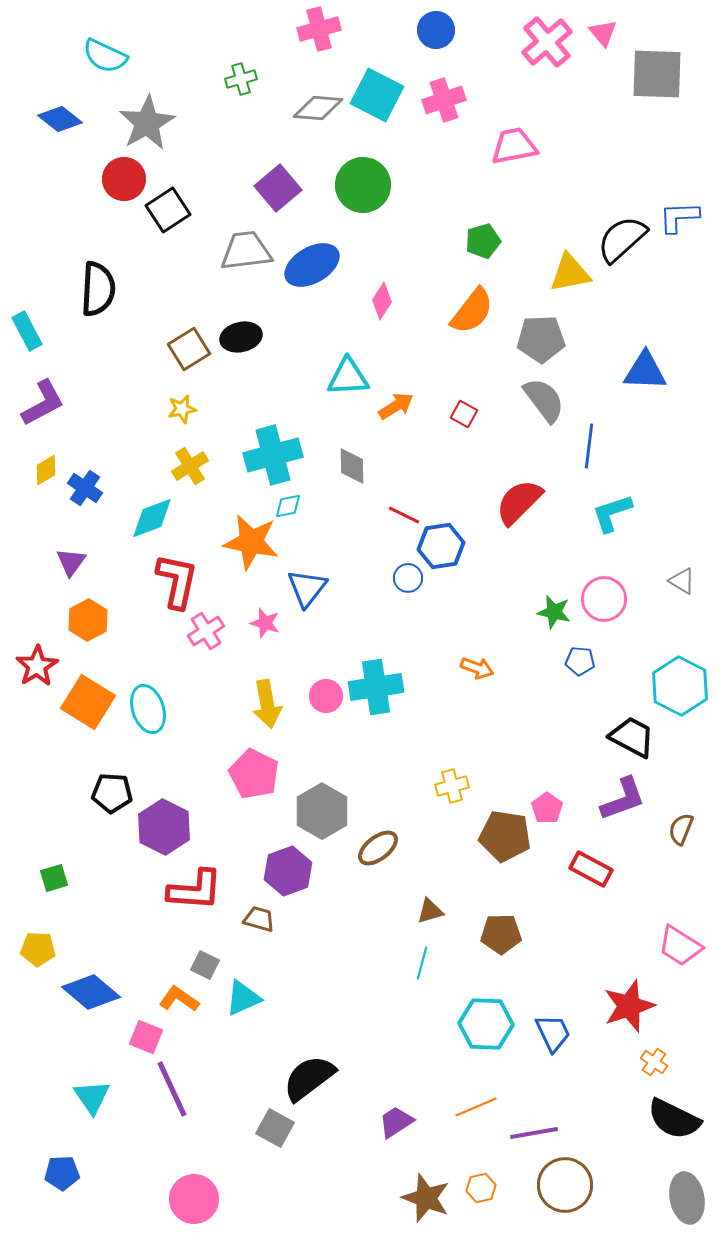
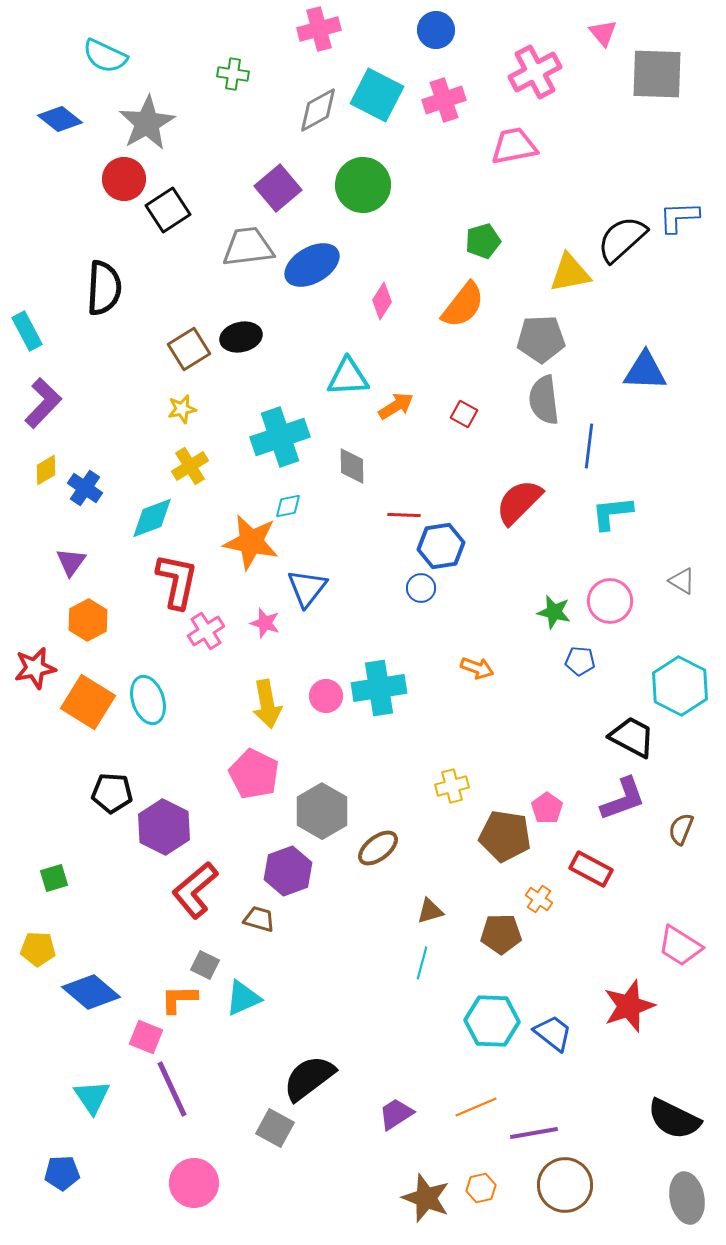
pink cross at (547, 42): moved 12 px left, 30 px down; rotated 12 degrees clockwise
green cross at (241, 79): moved 8 px left, 5 px up; rotated 24 degrees clockwise
gray diamond at (318, 108): moved 2 px down; rotated 33 degrees counterclockwise
gray trapezoid at (246, 251): moved 2 px right, 4 px up
black semicircle at (98, 289): moved 6 px right, 1 px up
orange semicircle at (472, 311): moved 9 px left, 6 px up
gray semicircle at (544, 400): rotated 150 degrees counterclockwise
purple L-shape at (43, 403): rotated 18 degrees counterclockwise
cyan cross at (273, 455): moved 7 px right, 18 px up; rotated 4 degrees counterclockwise
cyan L-shape at (612, 513): rotated 12 degrees clockwise
red line at (404, 515): rotated 24 degrees counterclockwise
blue circle at (408, 578): moved 13 px right, 10 px down
pink circle at (604, 599): moved 6 px right, 2 px down
red star at (37, 666): moved 2 px left, 2 px down; rotated 21 degrees clockwise
cyan cross at (376, 687): moved 3 px right, 1 px down
cyan ellipse at (148, 709): moved 9 px up
red L-shape at (195, 890): rotated 136 degrees clockwise
orange L-shape at (179, 999): rotated 36 degrees counterclockwise
cyan hexagon at (486, 1024): moved 6 px right, 3 px up
blue trapezoid at (553, 1033): rotated 27 degrees counterclockwise
orange cross at (654, 1062): moved 115 px left, 163 px up
purple trapezoid at (396, 1122): moved 8 px up
pink circle at (194, 1199): moved 16 px up
